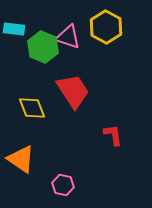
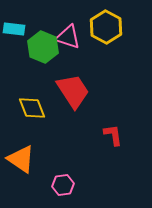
pink hexagon: rotated 20 degrees counterclockwise
